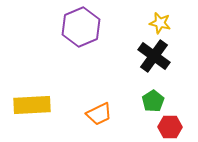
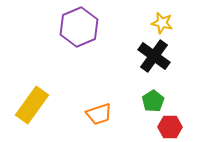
yellow star: moved 2 px right
purple hexagon: moved 2 px left
yellow rectangle: rotated 51 degrees counterclockwise
orange trapezoid: rotated 8 degrees clockwise
